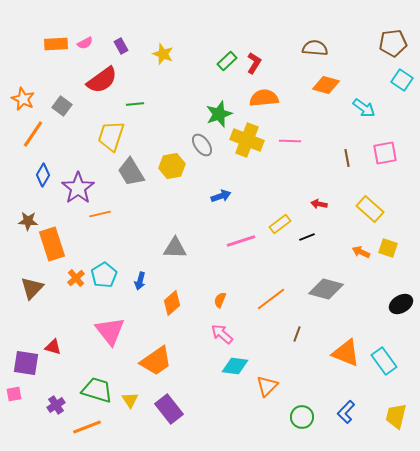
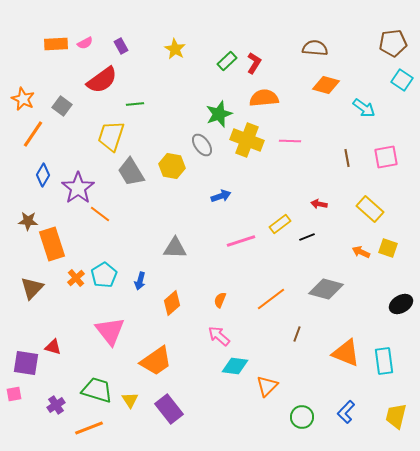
yellow star at (163, 54): moved 12 px right, 5 px up; rotated 10 degrees clockwise
pink square at (385, 153): moved 1 px right, 4 px down
yellow hexagon at (172, 166): rotated 20 degrees clockwise
orange line at (100, 214): rotated 50 degrees clockwise
pink arrow at (222, 334): moved 3 px left, 2 px down
cyan rectangle at (384, 361): rotated 28 degrees clockwise
orange line at (87, 427): moved 2 px right, 1 px down
